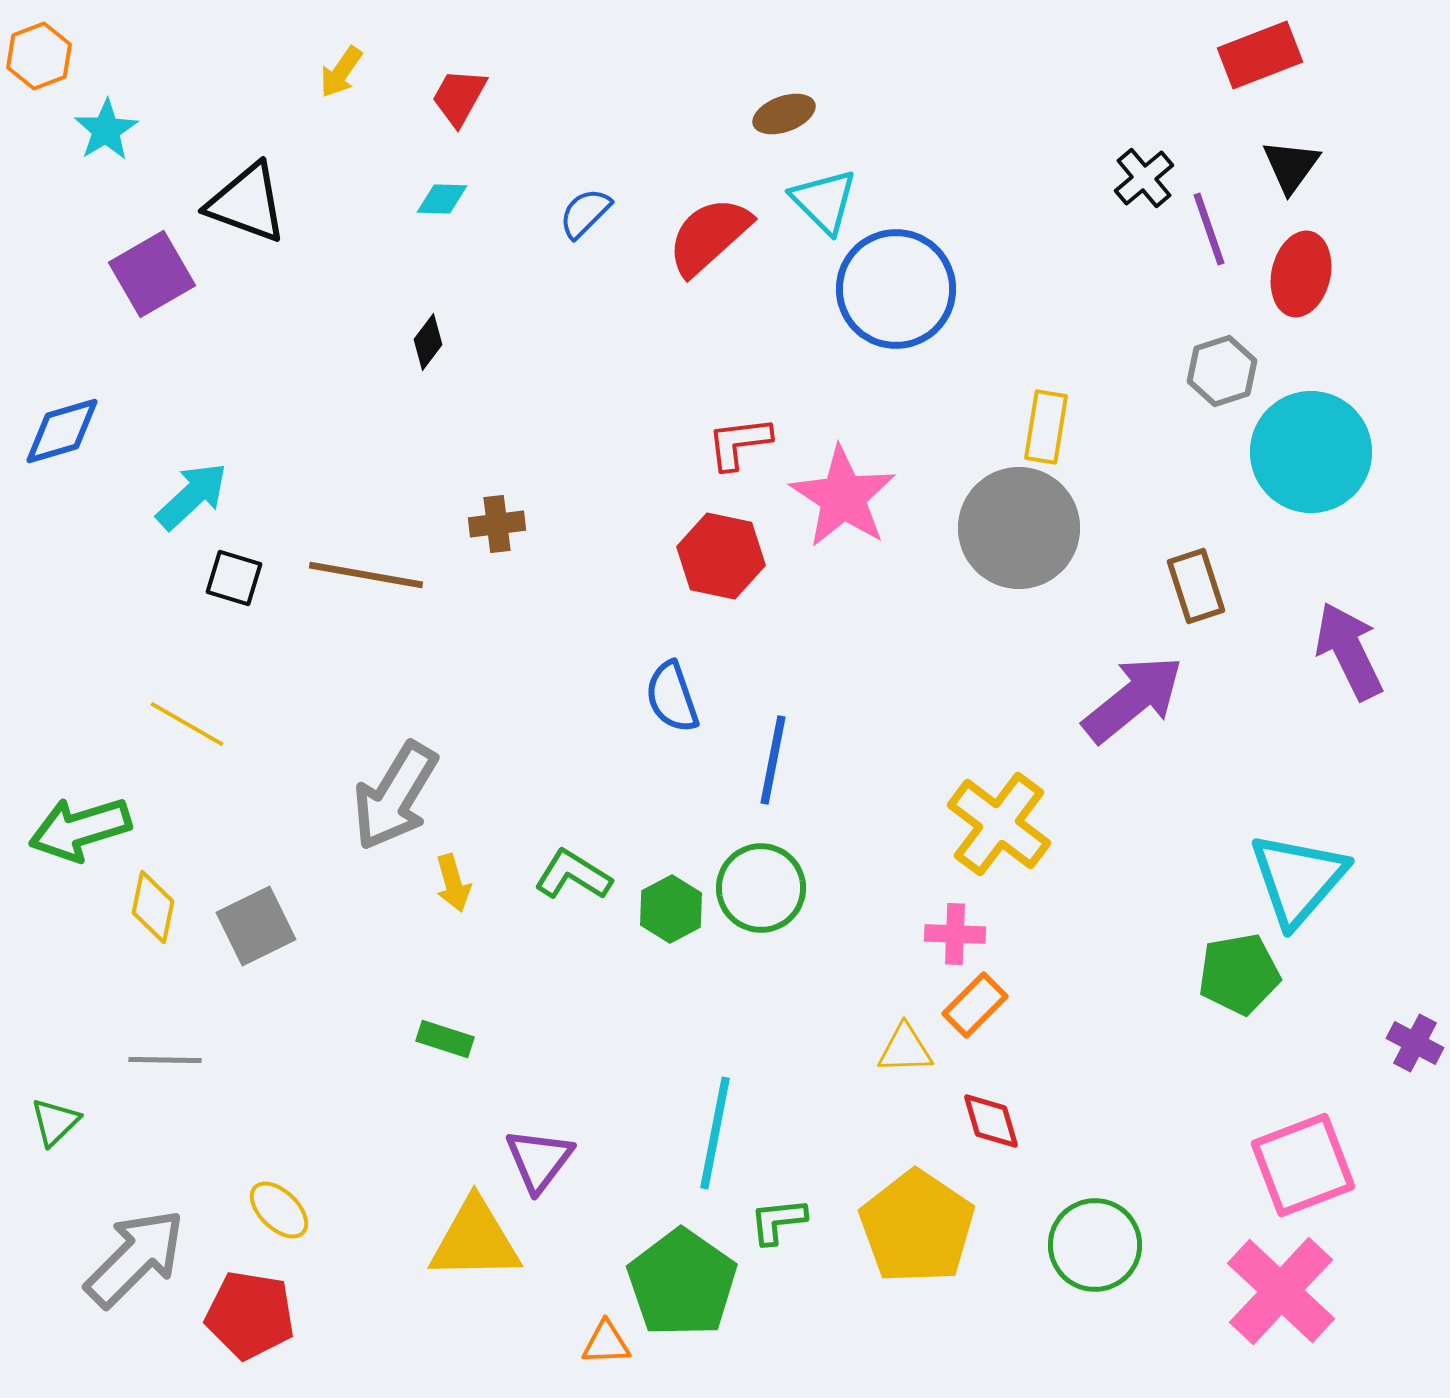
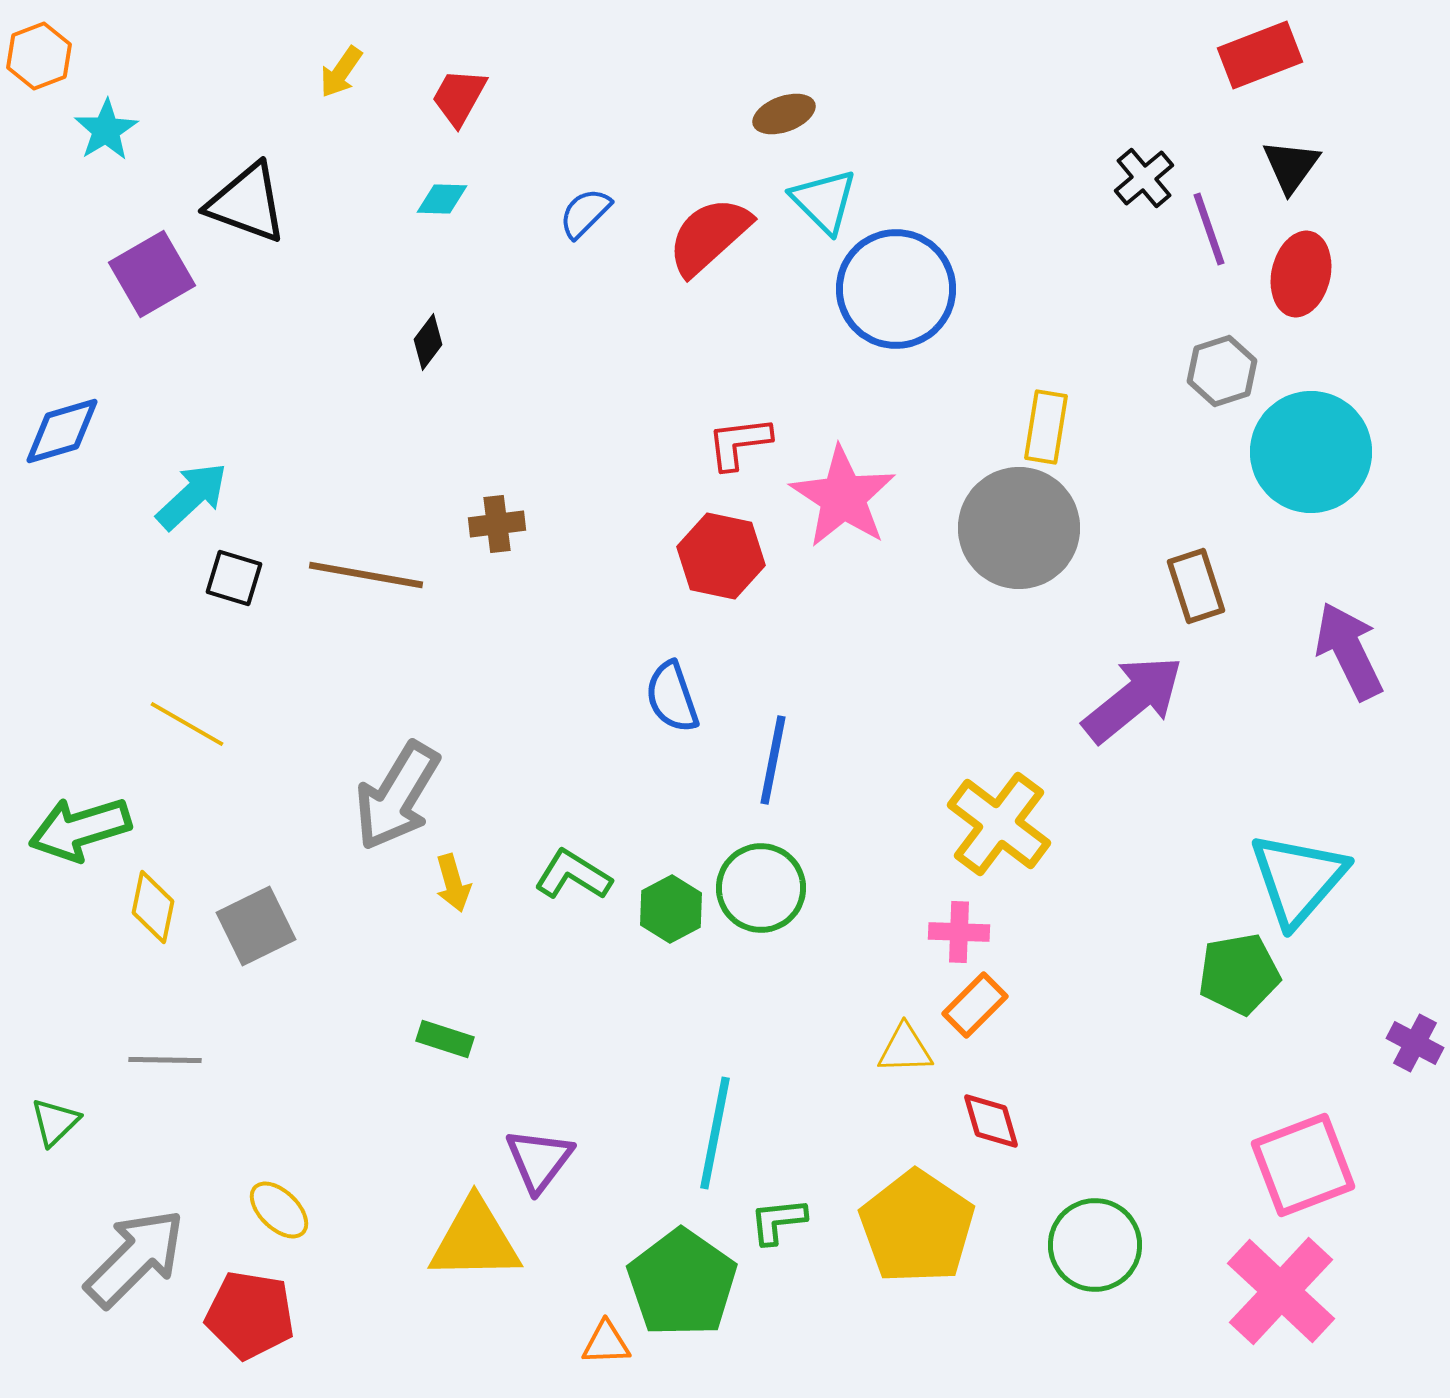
gray arrow at (395, 796): moved 2 px right
pink cross at (955, 934): moved 4 px right, 2 px up
